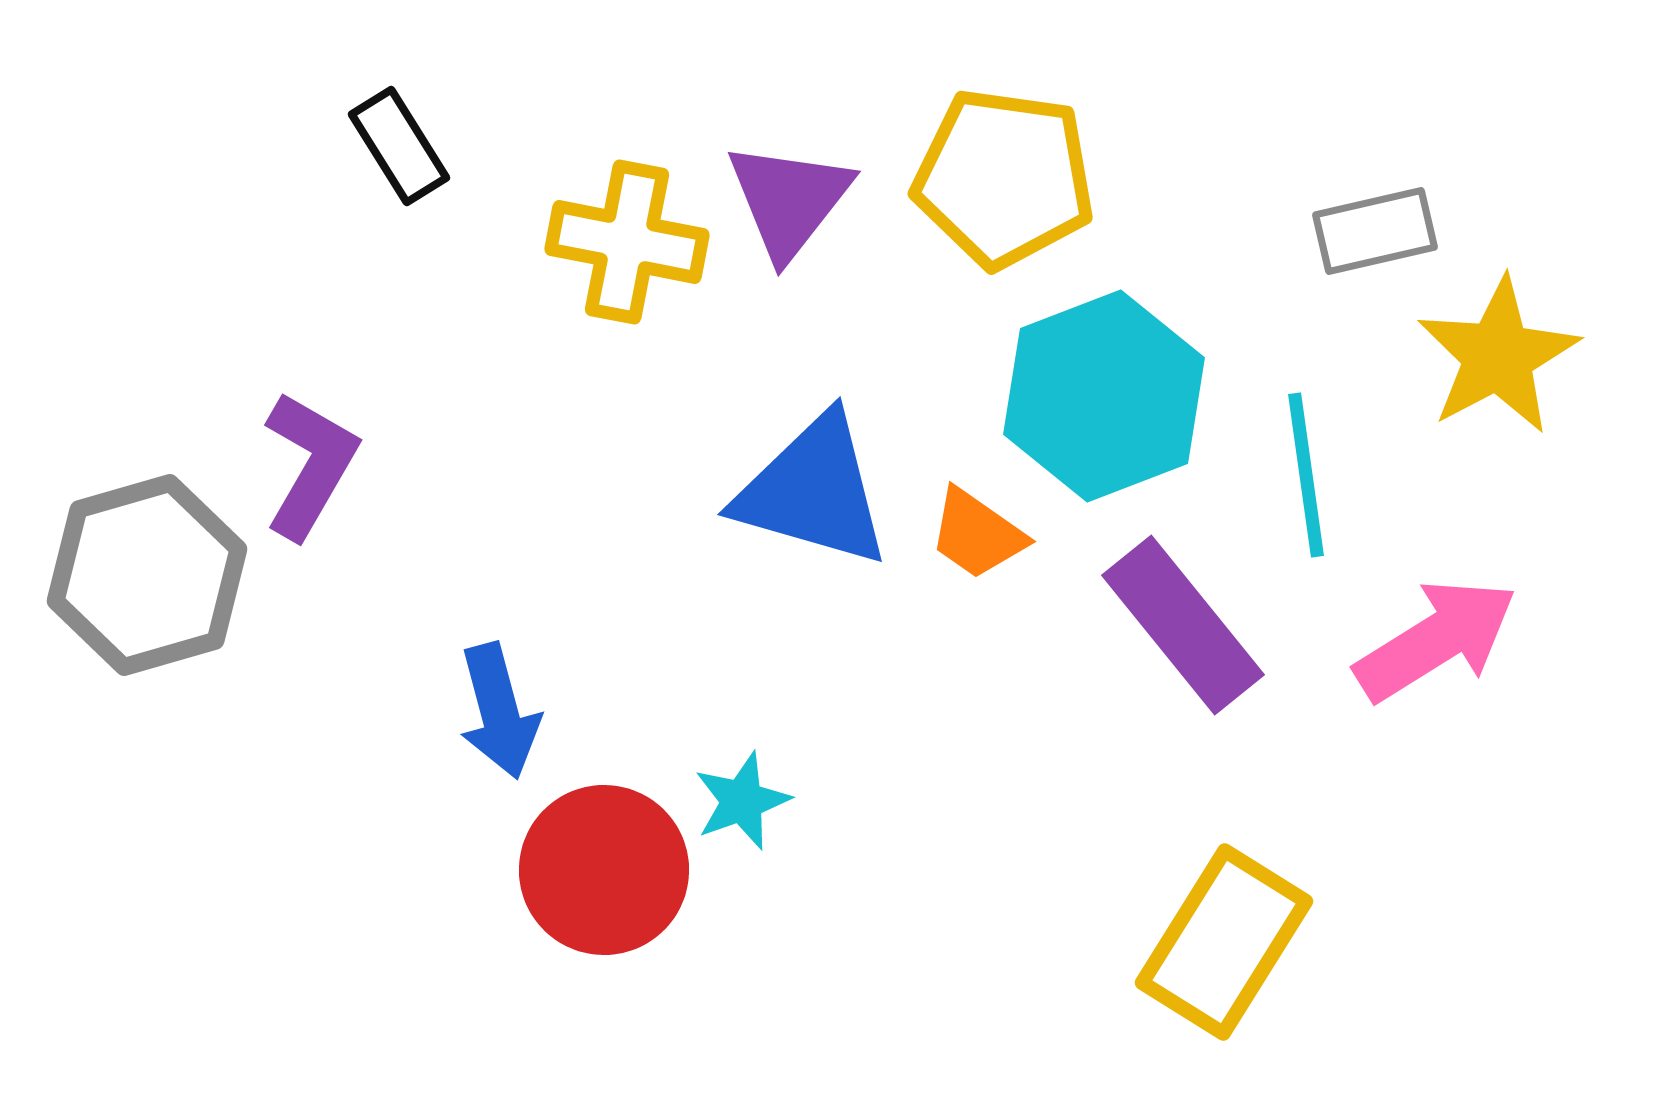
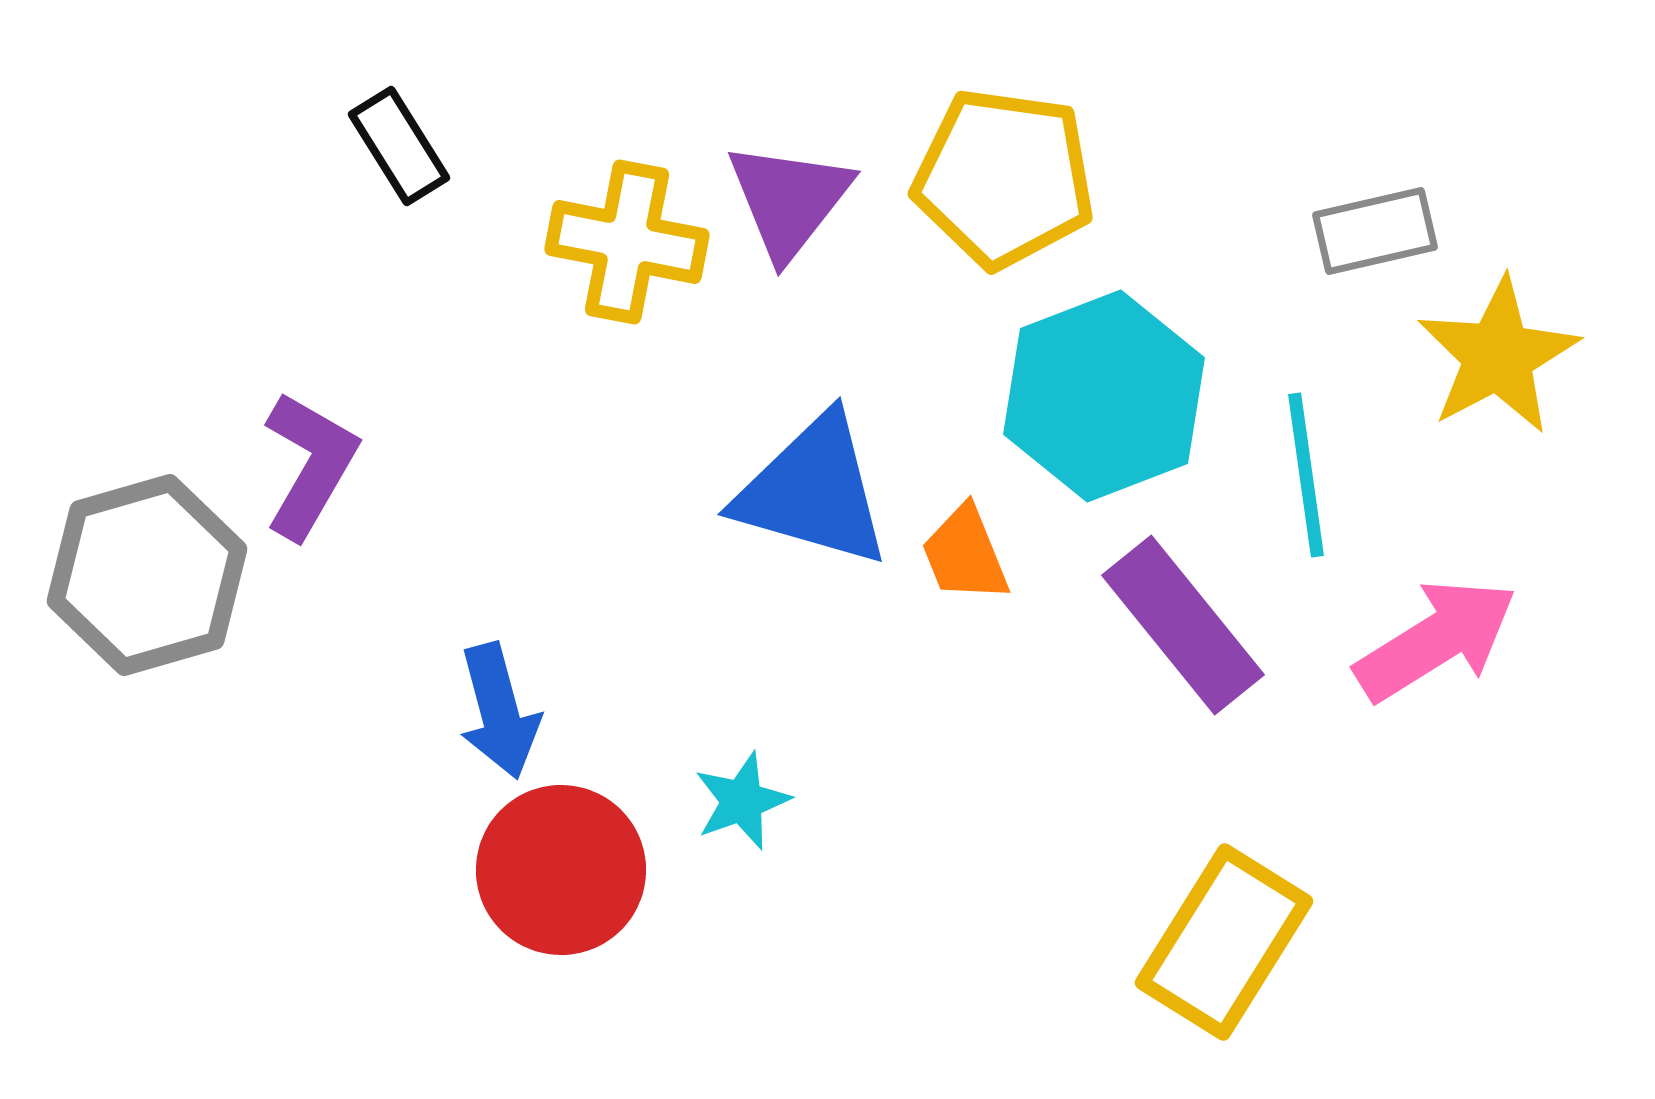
orange trapezoid: moved 12 px left, 20 px down; rotated 33 degrees clockwise
red circle: moved 43 px left
